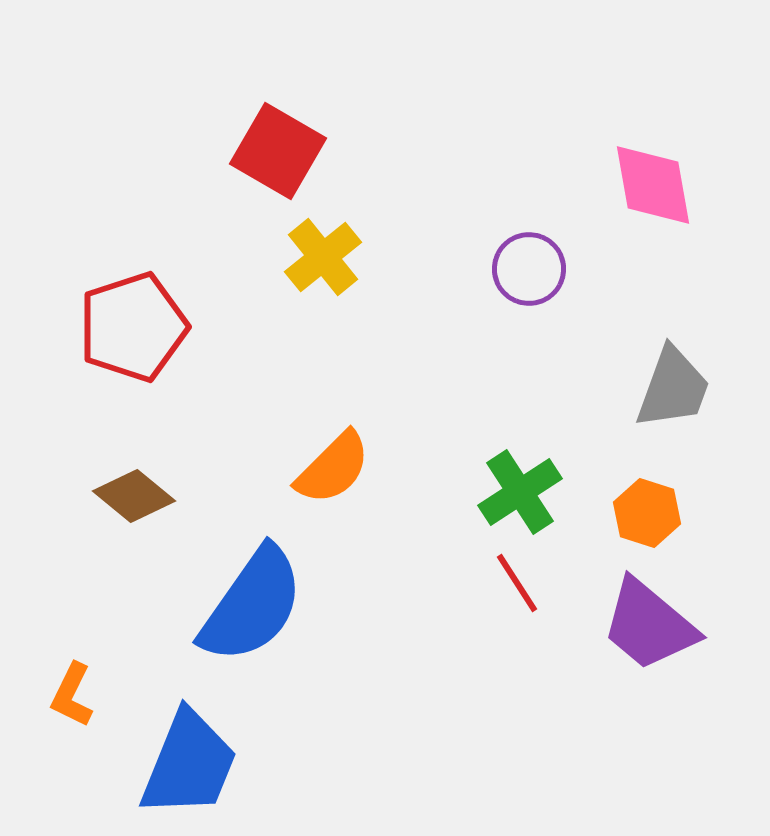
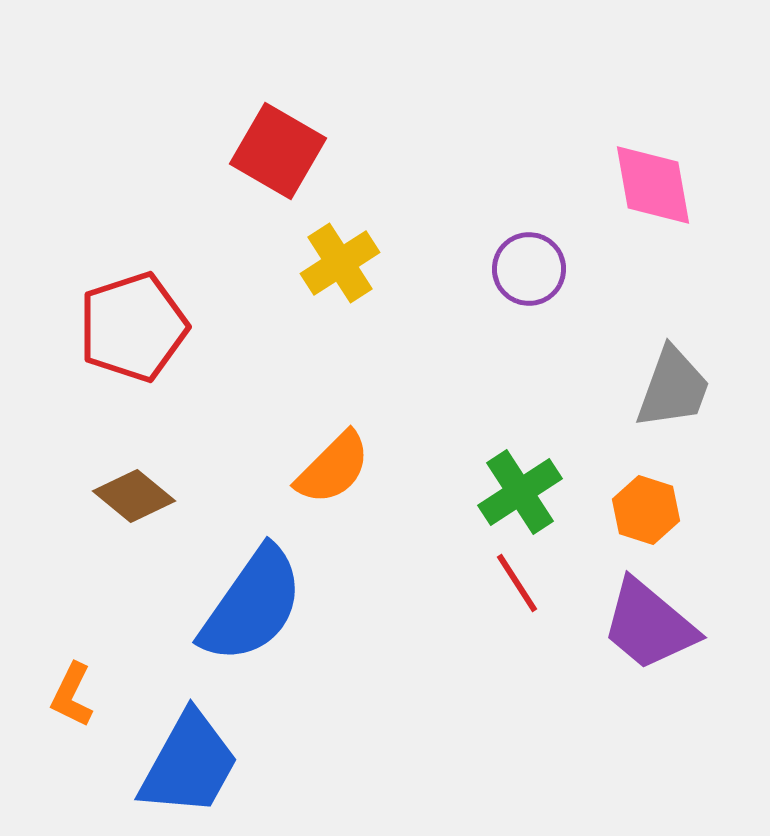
yellow cross: moved 17 px right, 6 px down; rotated 6 degrees clockwise
orange hexagon: moved 1 px left, 3 px up
blue trapezoid: rotated 7 degrees clockwise
